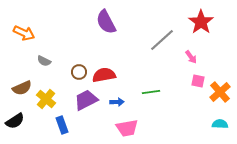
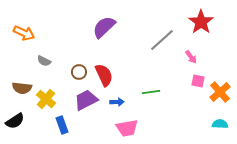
purple semicircle: moved 2 px left, 5 px down; rotated 75 degrees clockwise
red semicircle: rotated 75 degrees clockwise
brown semicircle: rotated 30 degrees clockwise
